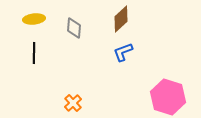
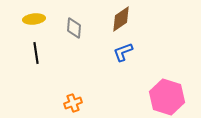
brown diamond: rotated 8 degrees clockwise
black line: moved 2 px right; rotated 10 degrees counterclockwise
pink hexagon: moved 1 px left
orange cross: rotated 24 degrees clockwise
